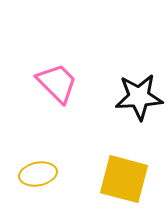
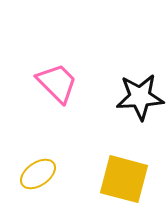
black star: moved 1 px right
yellow ellipse: rotated 24 degrees counterclockwise
